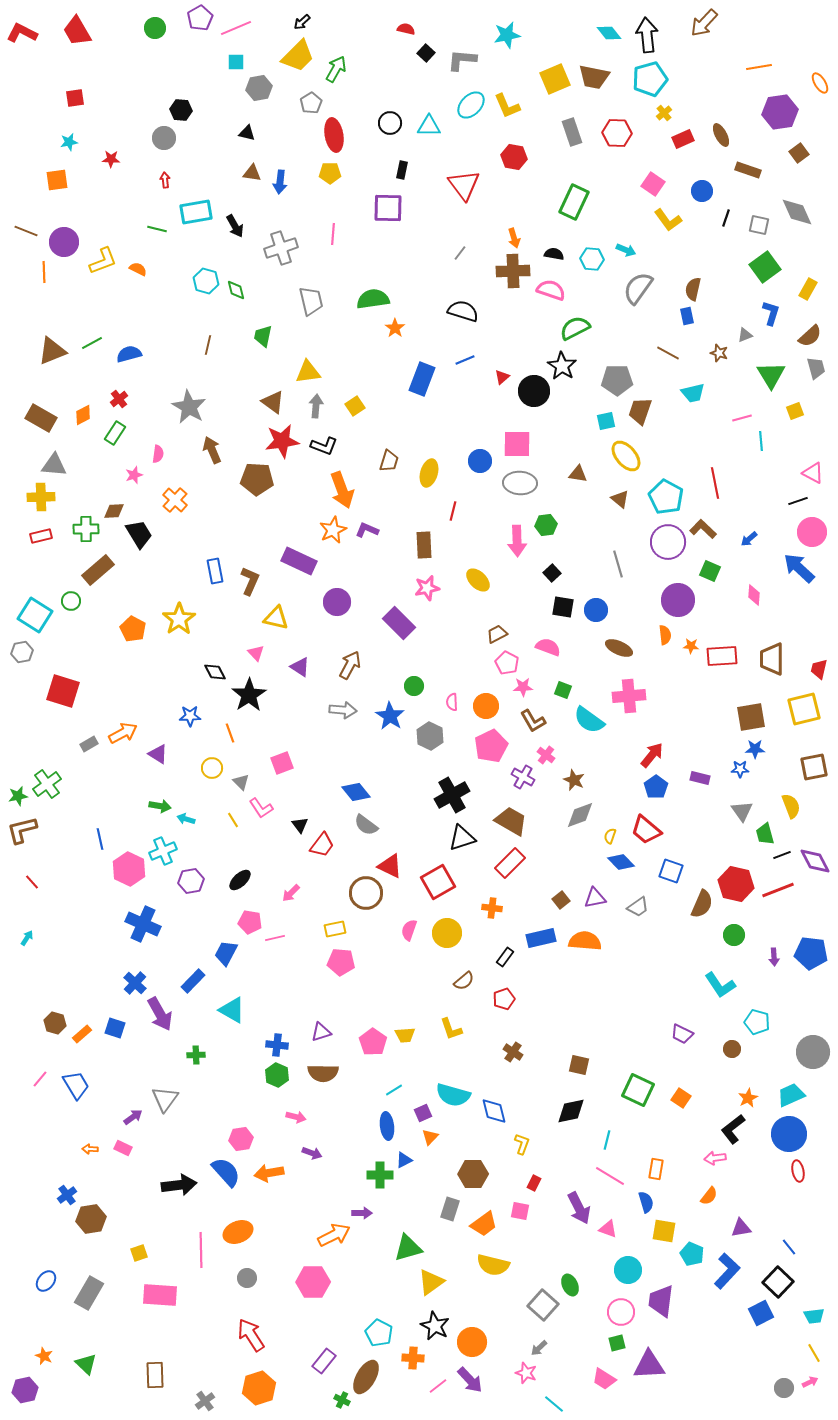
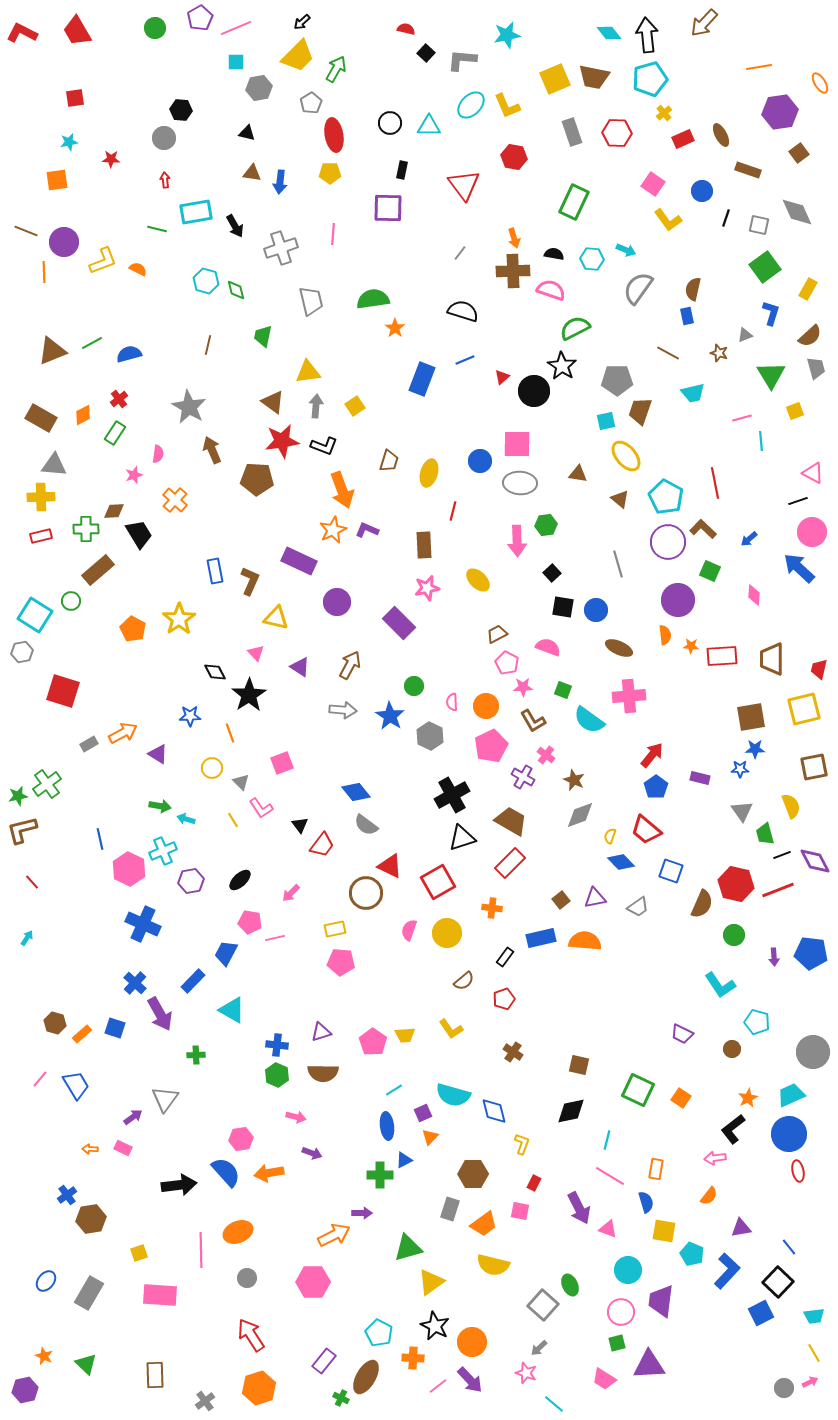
yellow L-shape at (451, 1029): rotated 15 degrees counterclockwise
green cross at (342, 1400): moved 1 px left, 2 px up
